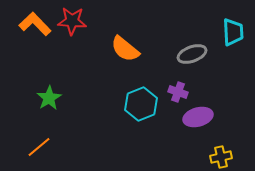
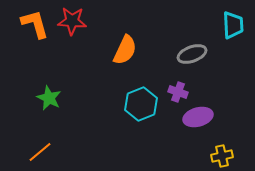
orange L-shape: rotated 28 degrees clockwise
cyan trapezoid: moved 7 px up
orange semicircle: moved 1 px down; rotated 104 degrees counterclockwise
green star: rotated 15 degrees counterclockwise
orange line: moved 1 px right, 5 px down
yellow cross: moved 1 px right, 1 px up
